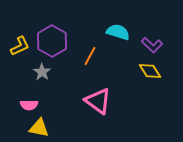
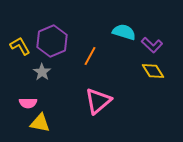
cyan semicircle: moved 6 px right
purple hexagon: rotated 8 degrees clockwise
yellow L-shape: rotated 95 degrees counterclockwise
yellow diamond: moved 3 px right
pink triangle: rotated 44 degrees clockwise
pink semicircle: moved 1 px left, 2 px up
yellow triangle: moved 1 px right, 5 px up
